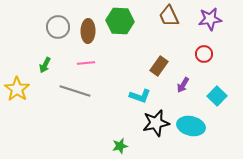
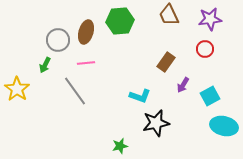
brown trapezoid: moved 1 px up
green hexagon: rotated 8 degrees counterclockwise
gray circle: moved 13 px down
brown ellipse: moved 2 px left, 1 px down; rotated 15 degrees clockwise
red circle: moved 1 px right, 5 px up
brown rectangle: moved 7 px right, 4 px up
gray line: rotated 36 degrees clockwise
cyan square: moved 7 px left; rotated 18 degrees clockwise
cyan ellipse: moved 33 px right
